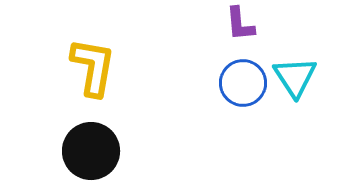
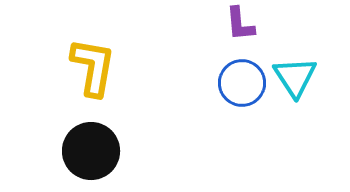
blue circle: moved 1 px left
